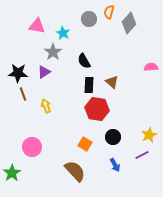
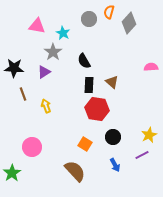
black star: moved 4 px left, 5 px up
